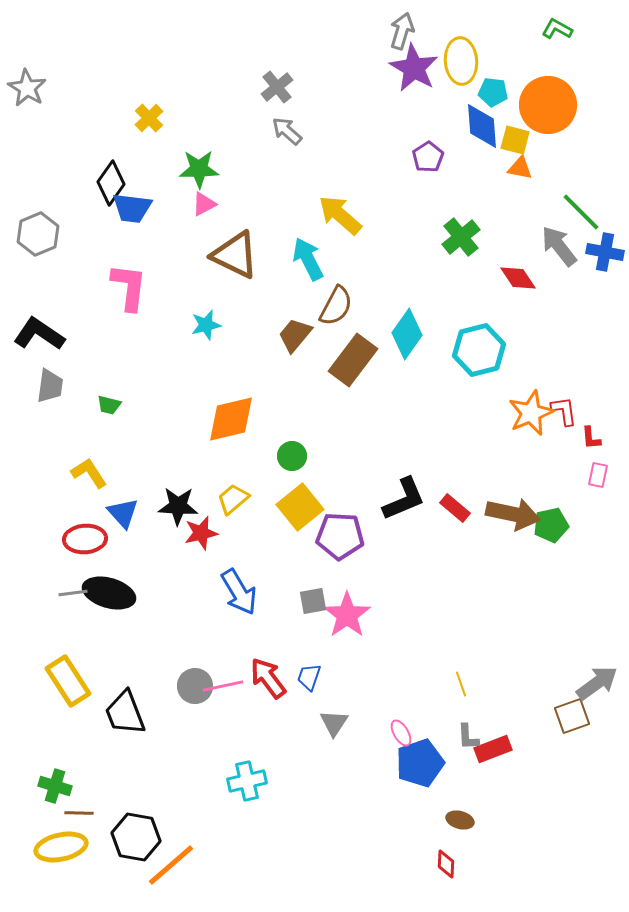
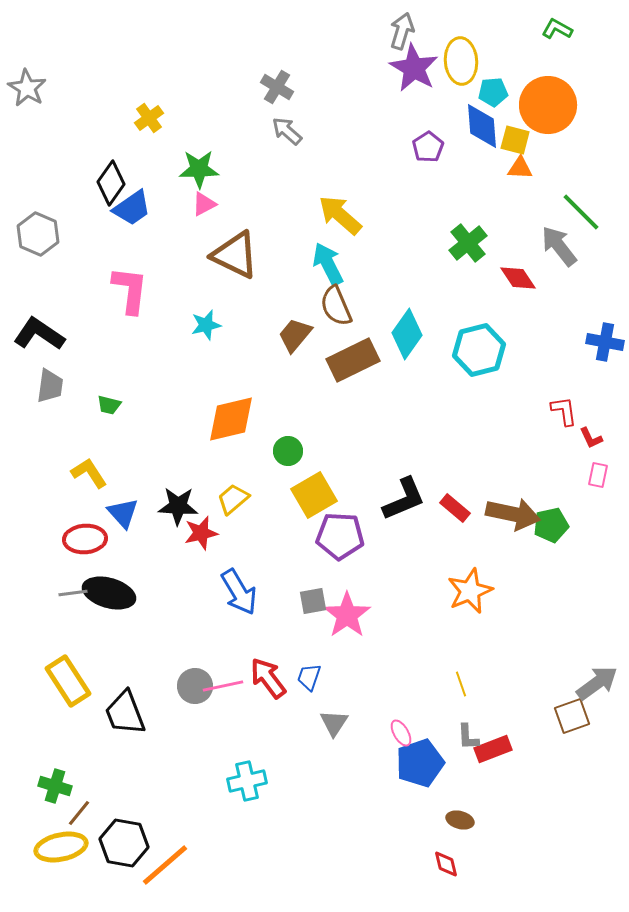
gray cross at (277, 87): rotated 20 degrees counterclockwise
cyan pentagon at (493, 92): rotated 12 degrees counterclockwise
yellow cross at (149, 118): rotated 8 degrees clockwise
purple pentagon at (428, 157): moved 10 px up
orange triangle at (520, 168): rotated 8 degrees counterclockwise
blue trapezoid at (132, 208): rotated 42 degrees counterclockwise
gray hexagon at (38, 234): rotated 15 degrees counterclockwise
green cross at (461, 237): moved 7 px right, 6 px down
blue cross at (605, 252): moved 90 px down
cyan arrow at (308, 259): moved 20 px right, 5 px down
pink L-shape at (129, 287): moved 1 px right, 3 px down
brown semicircle at (336, 306): rotated 129 degrees clockwise
brown rectangle at (353, 360): rotated 27 degrees clockwise
orange star at (531, 413): moved 61 px left, 178 px down
red L-shape at (591, 438): rotated 20 degrees counterclockwise
green circle at (292, 456): moved 4 px left, 5 px up
yellow square at (300, 507): moved 14 px right, 12 px up; rotated 9 degrees clockwise
brown line at (79, 813): rotated 52 degrees counterclockwise
black hexagon at (136, 837): moved 12 px left, 6 px down
red diamond at (446, 864): rotated 16 degrees counterclockwise
orange line at (171, 865): moved 6 px left
